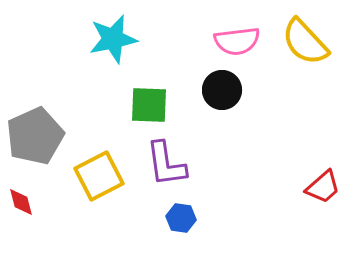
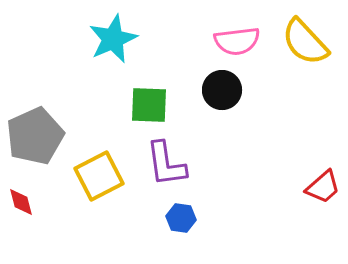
cyan star: rotated 12 degrees counterclockwise
